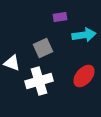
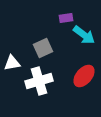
purple rectangle: moved 6 px right, 1 px down
cyan arrow: rotated 45 degrees clockwise
white triangle: rotated 30 degrees counterclockwise
